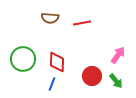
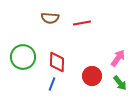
pink arrow: moved 3 px down
green circle: moved 2 px up
green arrow: moved 4 px right, 2 px down
